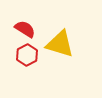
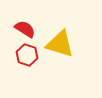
red hexagon: rotated 15 degrees counterclockwise
